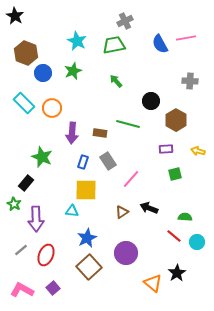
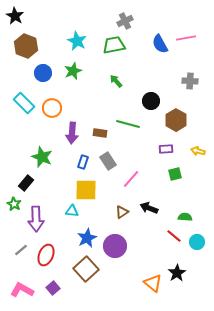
brown hexagon at (26, 53): moved 7 px up
purple circle at (126, 253): moved 11 px left, 7 px up
brown square at (89, 267): moved 3 px left, 2 px down
